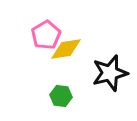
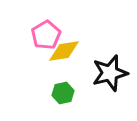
yellow diamond: moved 2 px left, 2 px down
green hexagon: moved 2 px right, 3 px up; rotated 20 degrees counterclockwise
